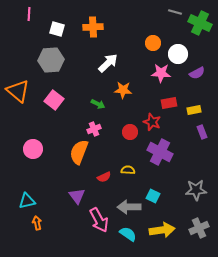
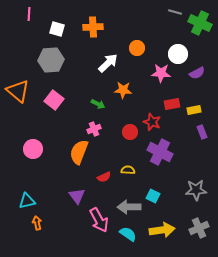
orange circle: moved 16 px left, 5 px down
red rectangle: moved 3 px right, 1 px down
